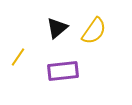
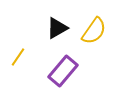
black triangle: rotated 10 degrees clockwise
purple rectangle: rotated 44 degrees counterclockwise
